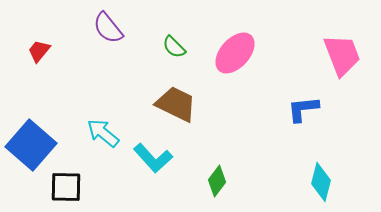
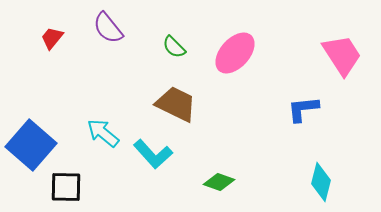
red trapezoid: moved 13 px right, 13 px up
pink trapezoid: rotated 12 degrees counterclockwise
cyan L-shape: moved 4 px up
green diamond: moved 2 px right, 1 px down; rotated 72 degrees clockwise
